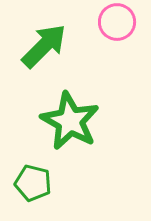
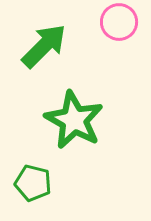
pink circle: moved 2 px right
green star: moved 4 px right, 1 px up
